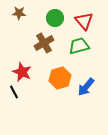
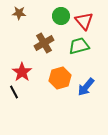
green circle: moved 6 px right, 2 px up
red star: rotated 12 degrees clockwise
